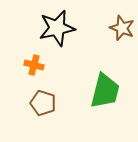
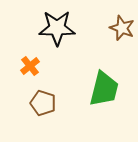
black star: rotated 12 degrees clockwise
orange cross: moved 4 px left, 1 px down; rotated 36 degrees clockwise
green trapezoid: moved 1 px left, 2 px up
